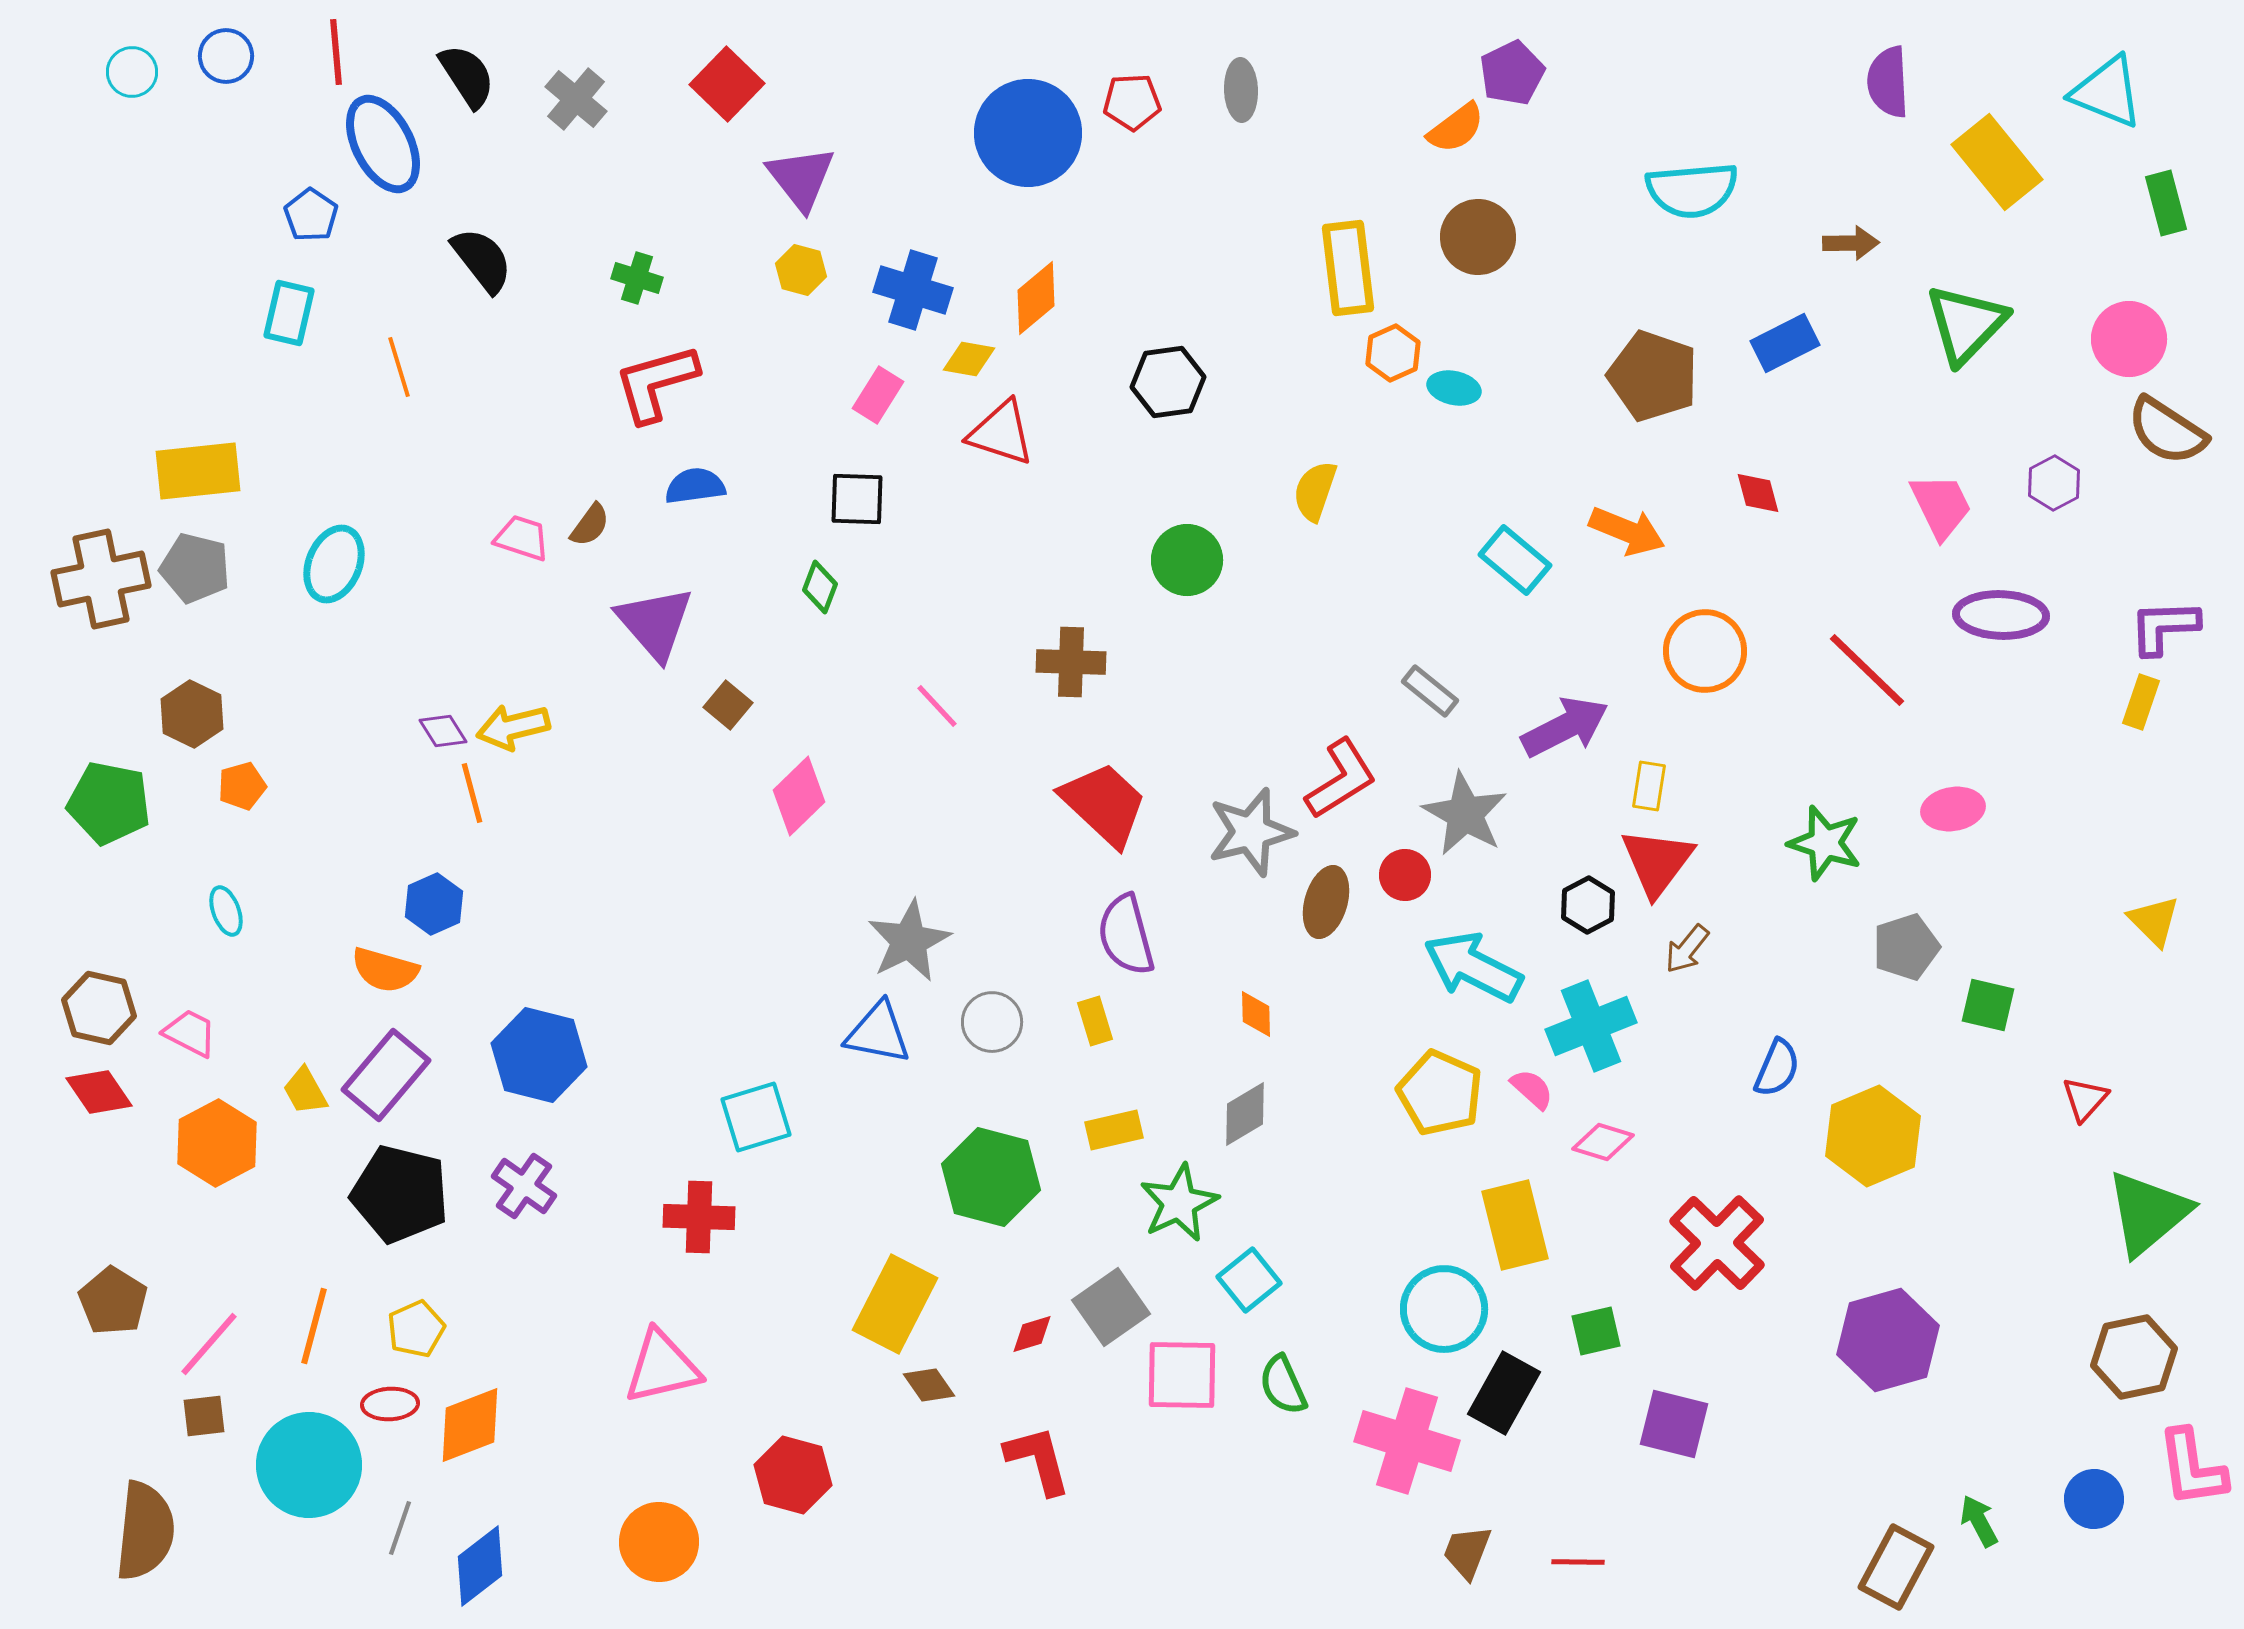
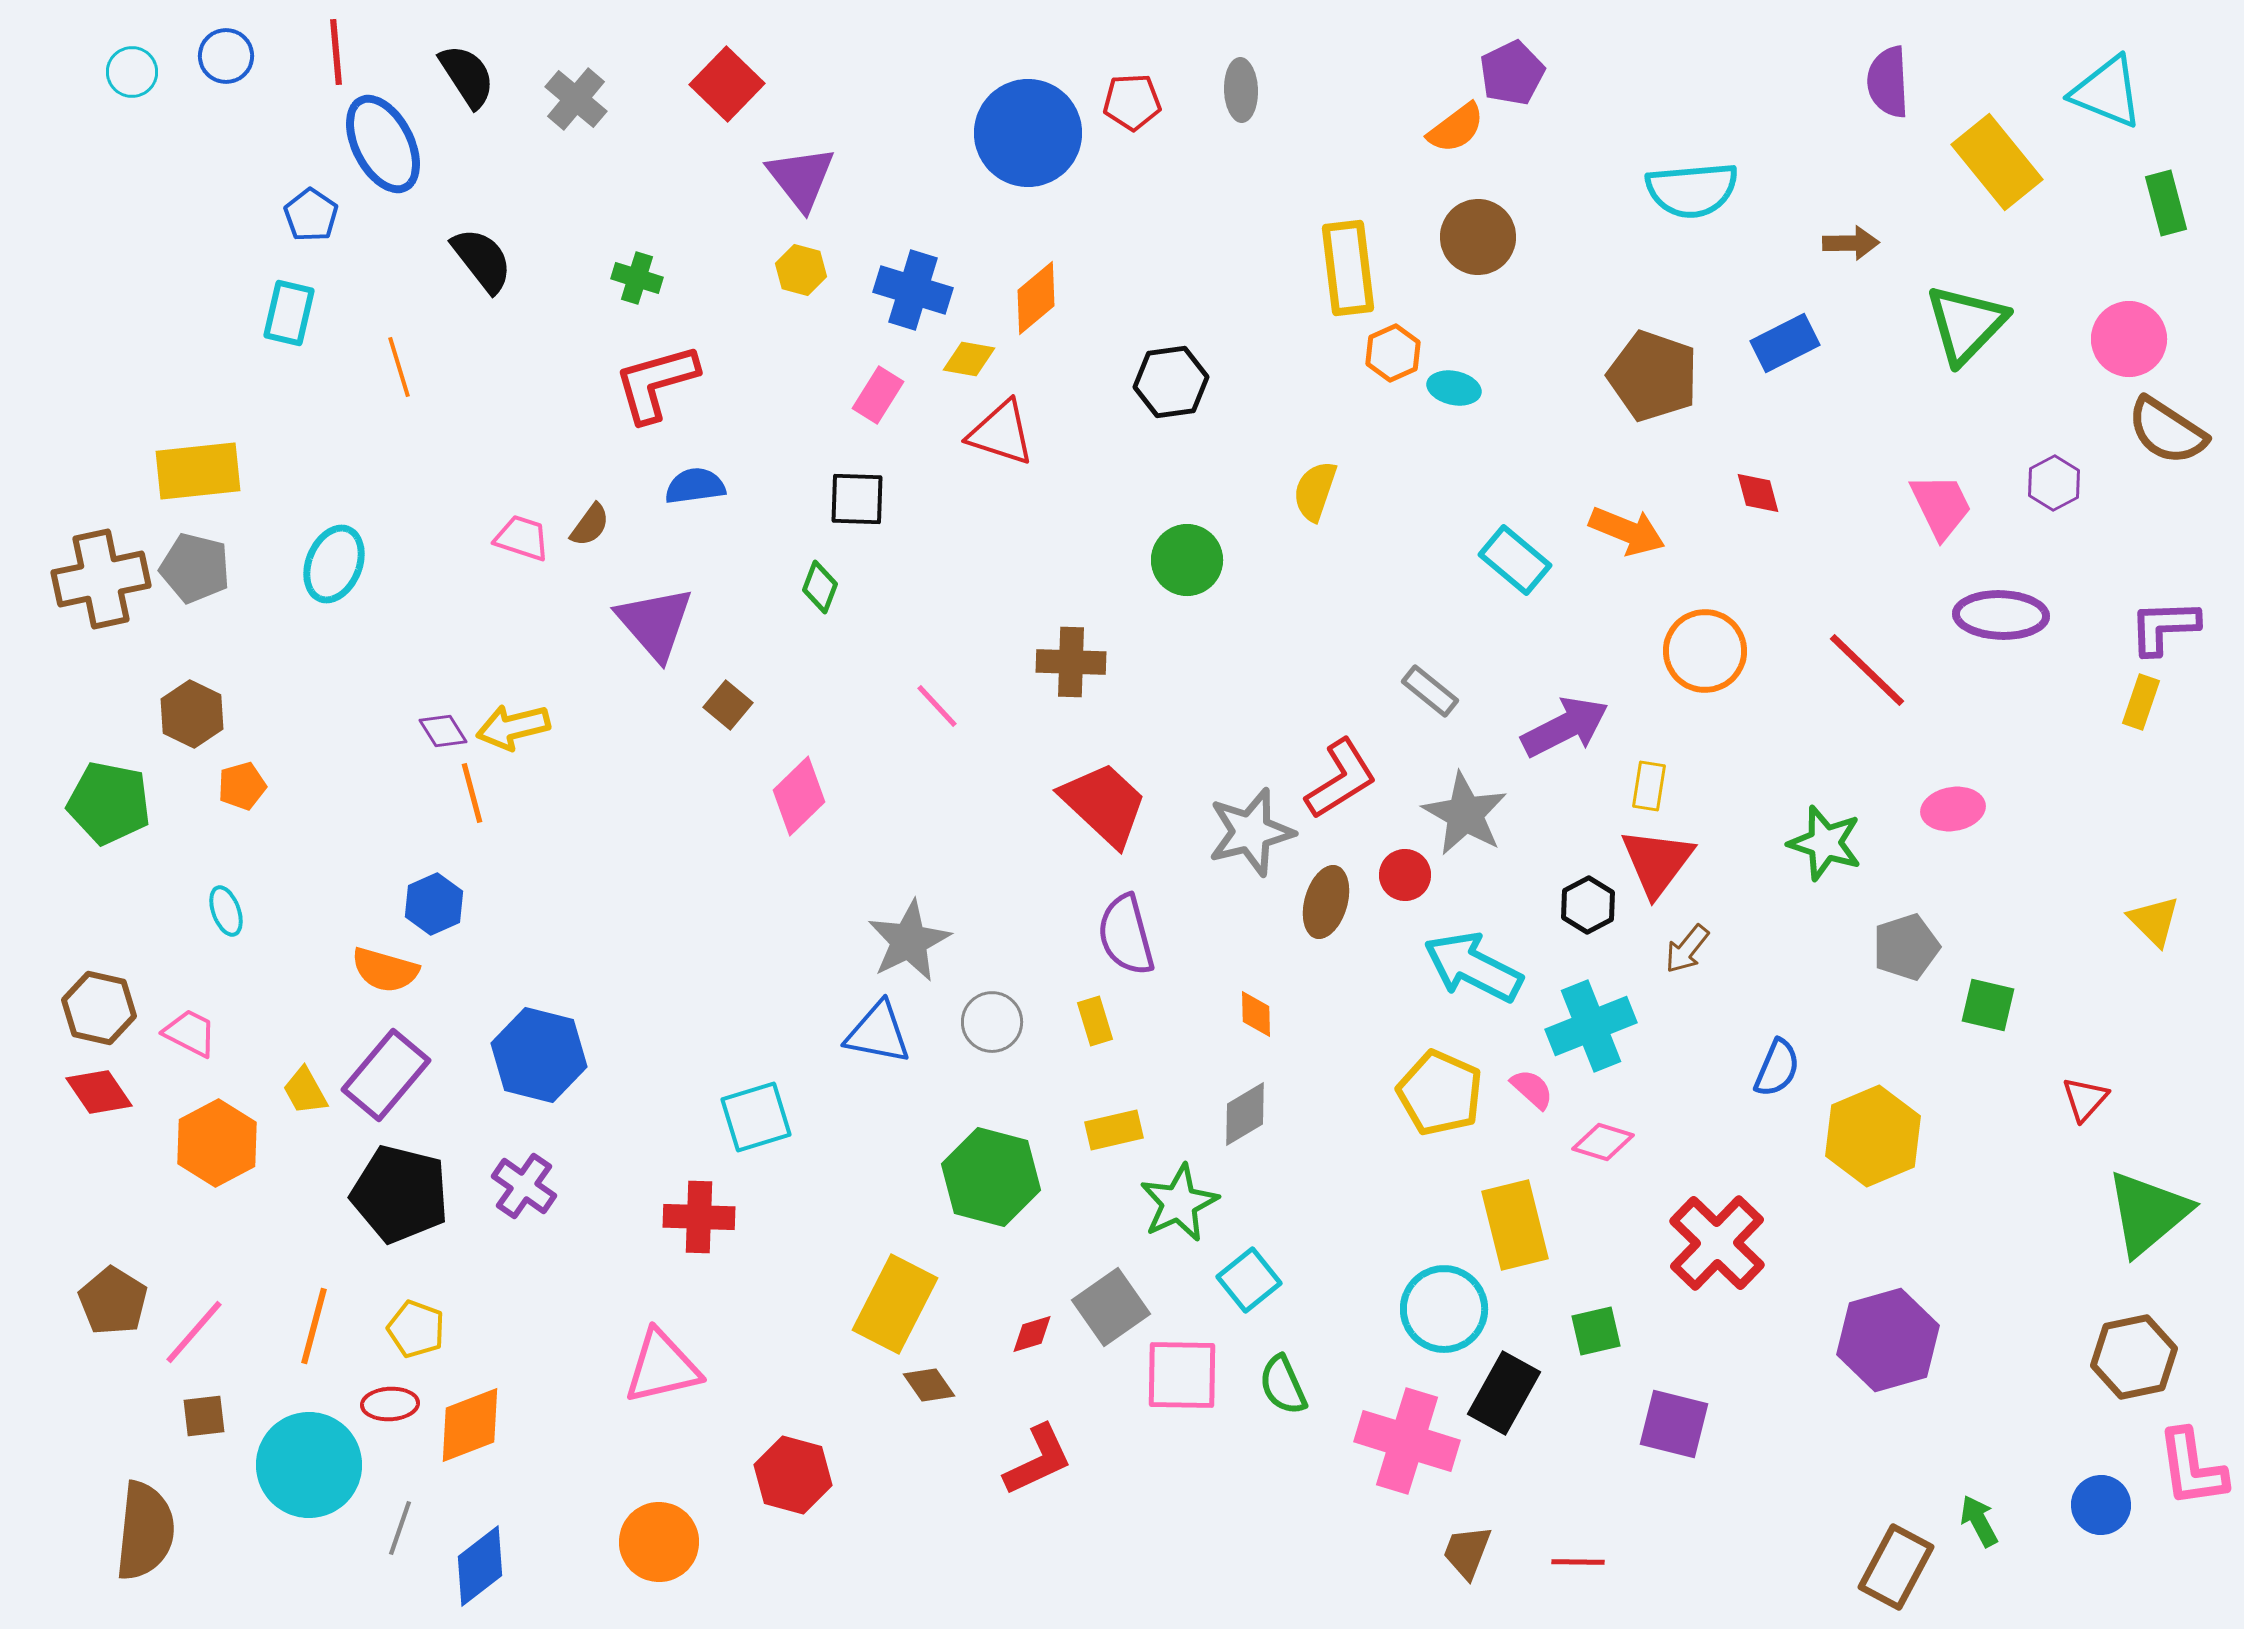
black hexagon at (1168, 382): moved 3 px right
yellow pentagon at (416, 1329): rotated 28 degrees counterclockwise
pink line at (209, 1344): moved 15 px left, 12 px up
red L-shape at (1038, 1460): rotated 80 degrees clockwise
blue circle at (2094, 1499): moved 7 px right, 6 px down
